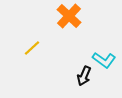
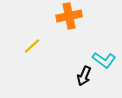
orange cross: rotated 35 degrees clockwise
yellow line: moved 2 px up
